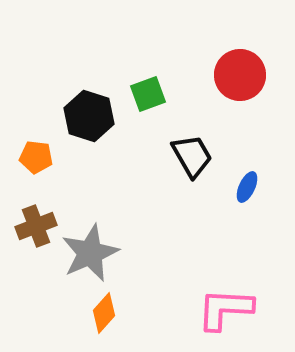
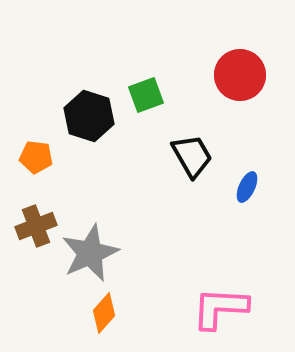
green square: moved 2 px left, 1 px down
pink L-shape: moved 5 px left, 1 px up
